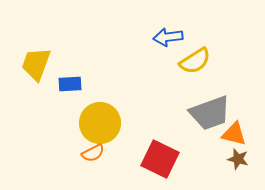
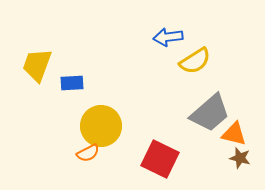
yellow trapezoid: moved 1 px right, 1 px down
blue rectangle: moved 2 px right, 1 px up
gray trapezoid: rotated 21 degrees counterclockwise
yellow circle: moved 1 px right, 3 px down
orange semicircle: moved 5 px left
brown star: moved 2 px right, 1 px up
